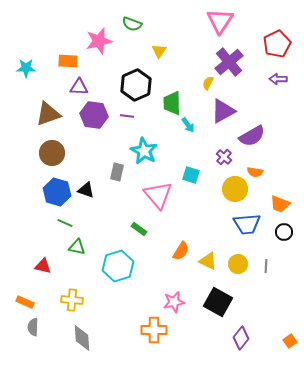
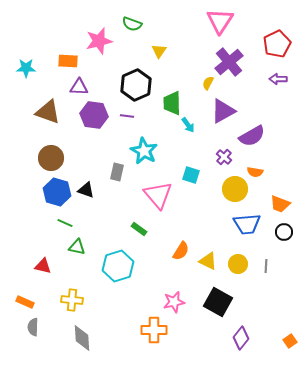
brown triangle at (48, 114): moved 2 px up; rotated 40 degrees clockwise
brown circle at (52, 153): moved 1 px left, 5 px down
